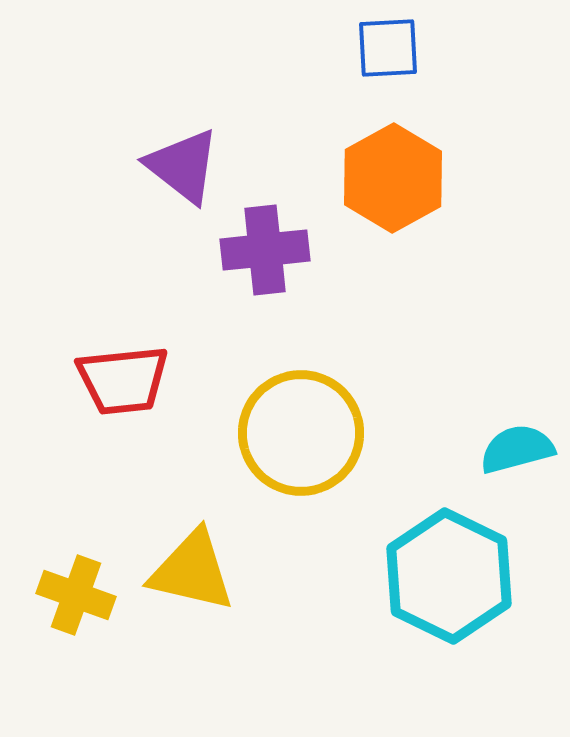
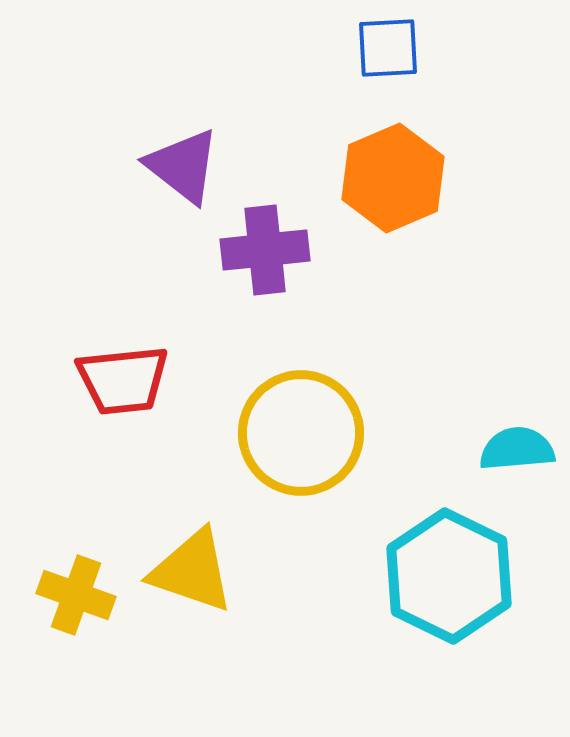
orange hexagon: rotated 6 degrees clockwise
cyan semicircle: rotated 10 degrees clockwise
yellow triangle: rotated 6 degrees clockwise
